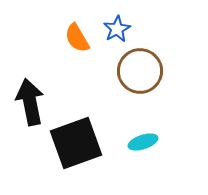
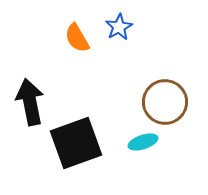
blue star: moved 2 px right, 2 px up
brown circle: moved 25 px right, 31 px down
